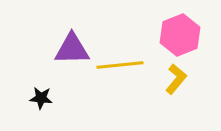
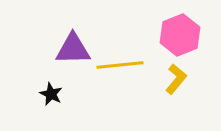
purple triangle: moved 1 px right
black star: moved 10 px right, 4 px up; rotated 20 degrees clockwise
